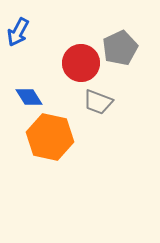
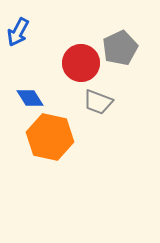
blue diamond: moved 1 px right, 1 px down
